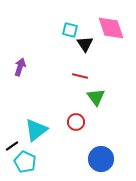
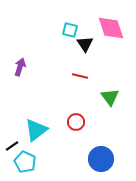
green triangle: moved 14 px right
